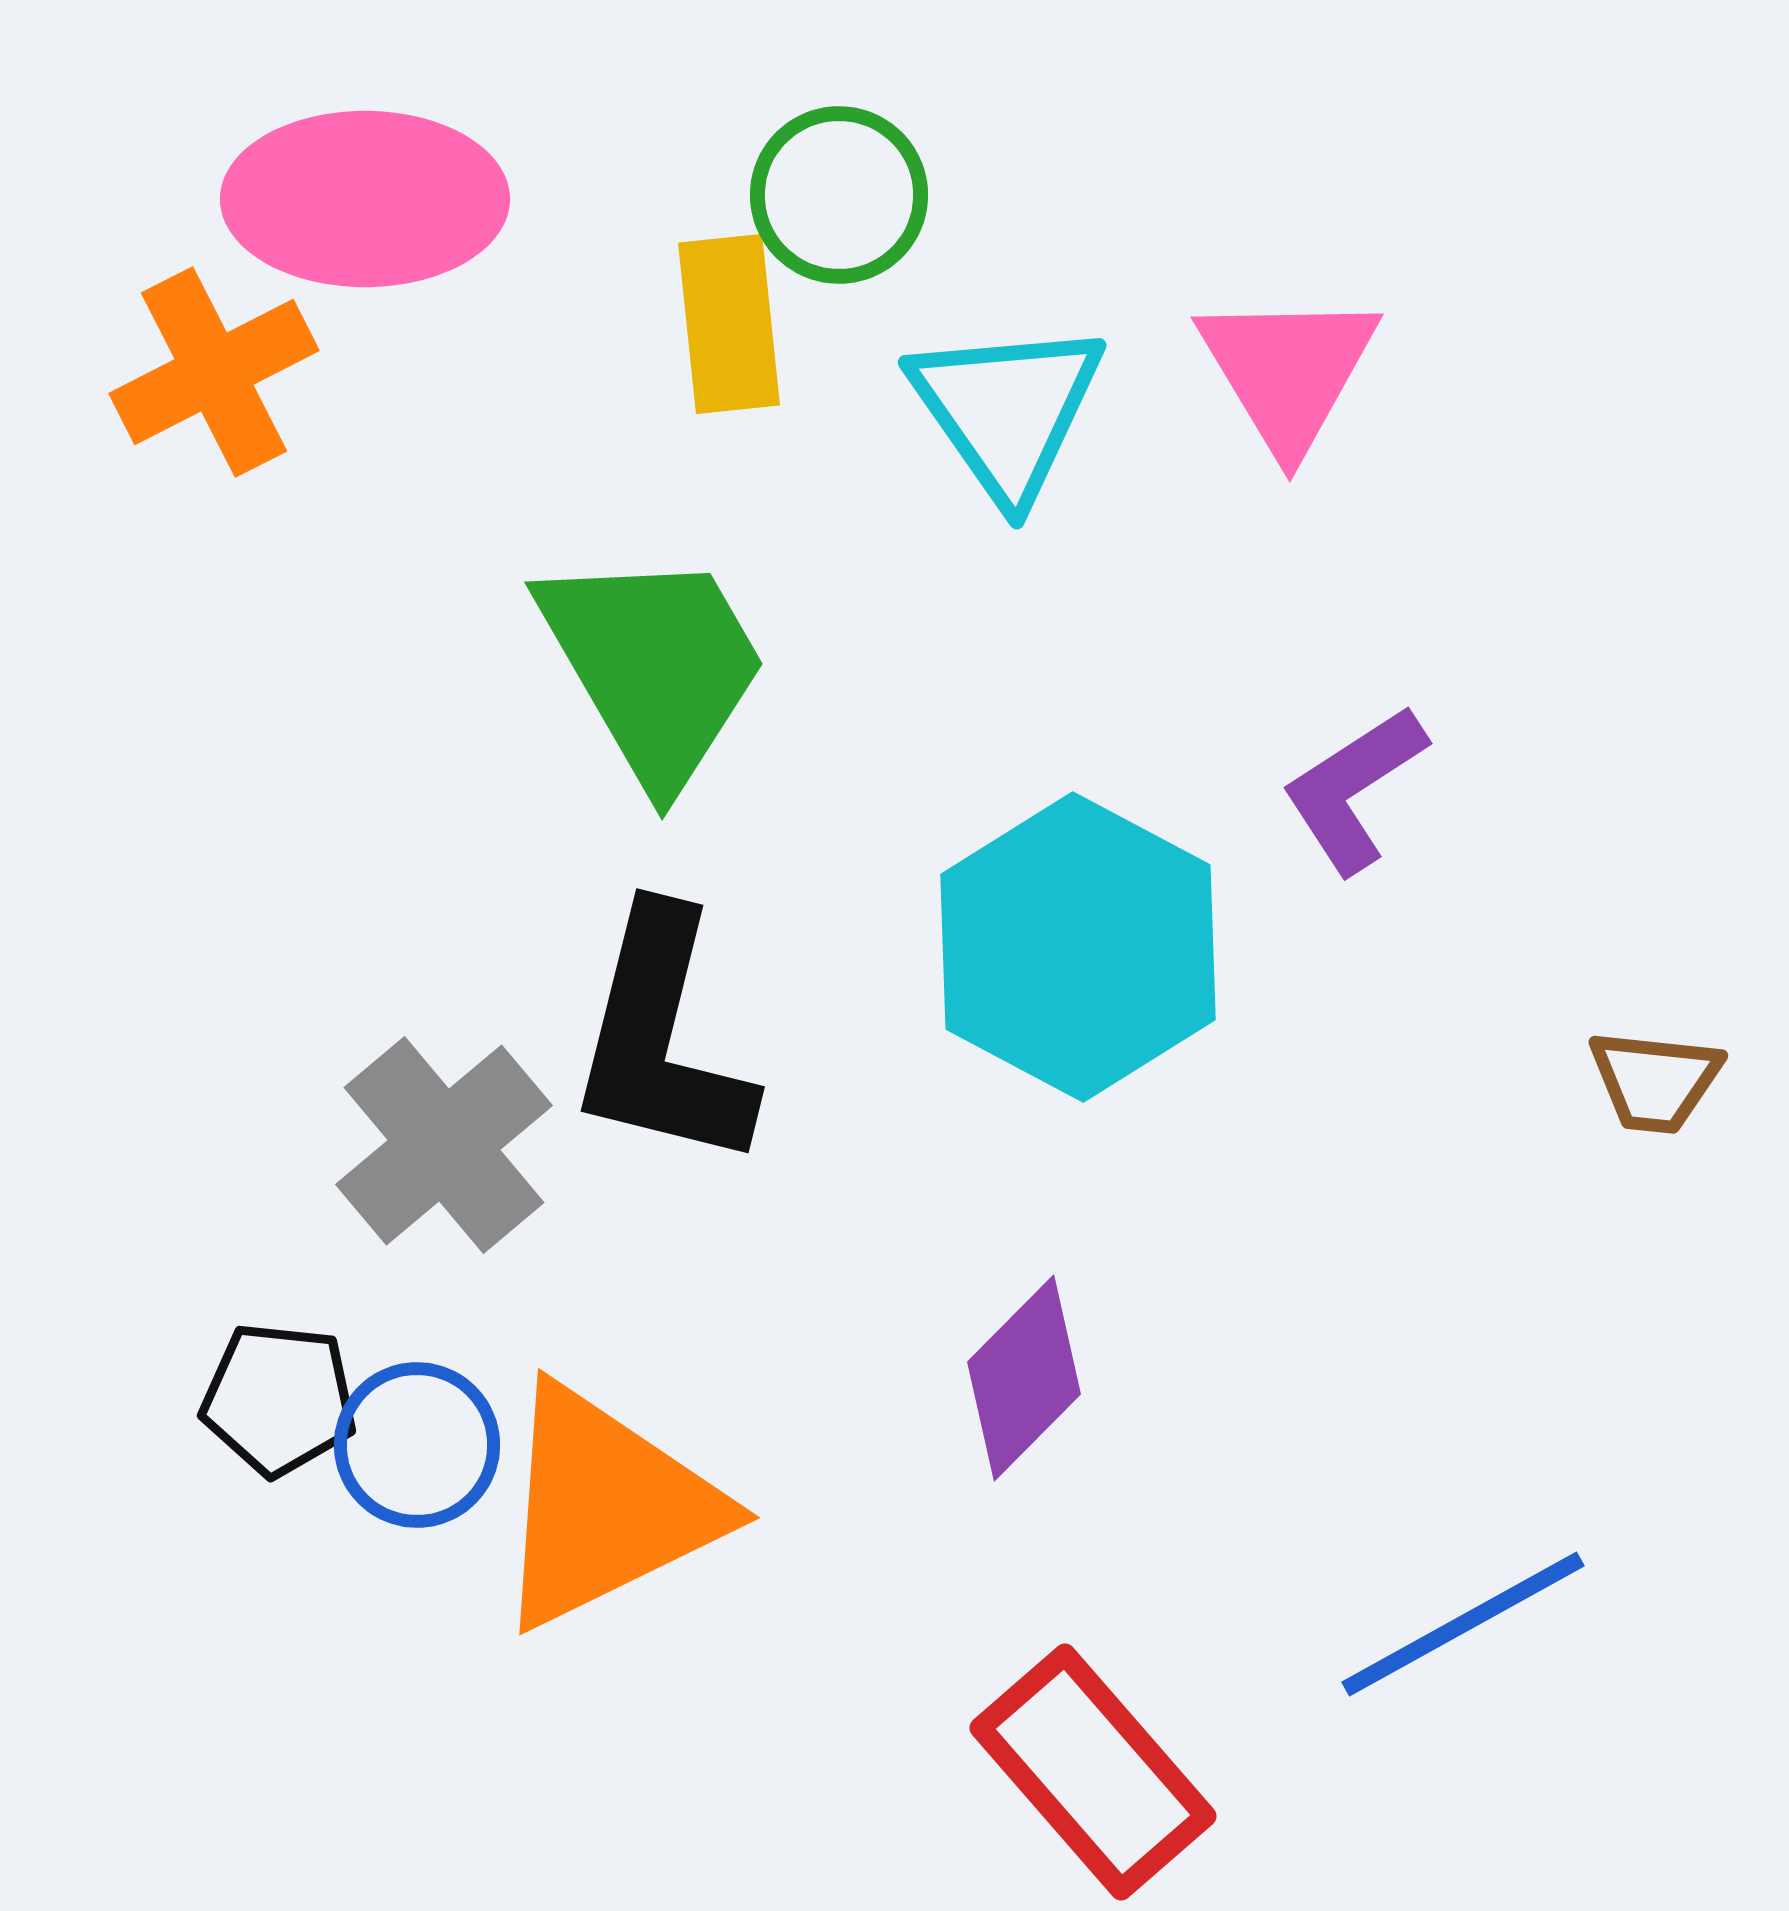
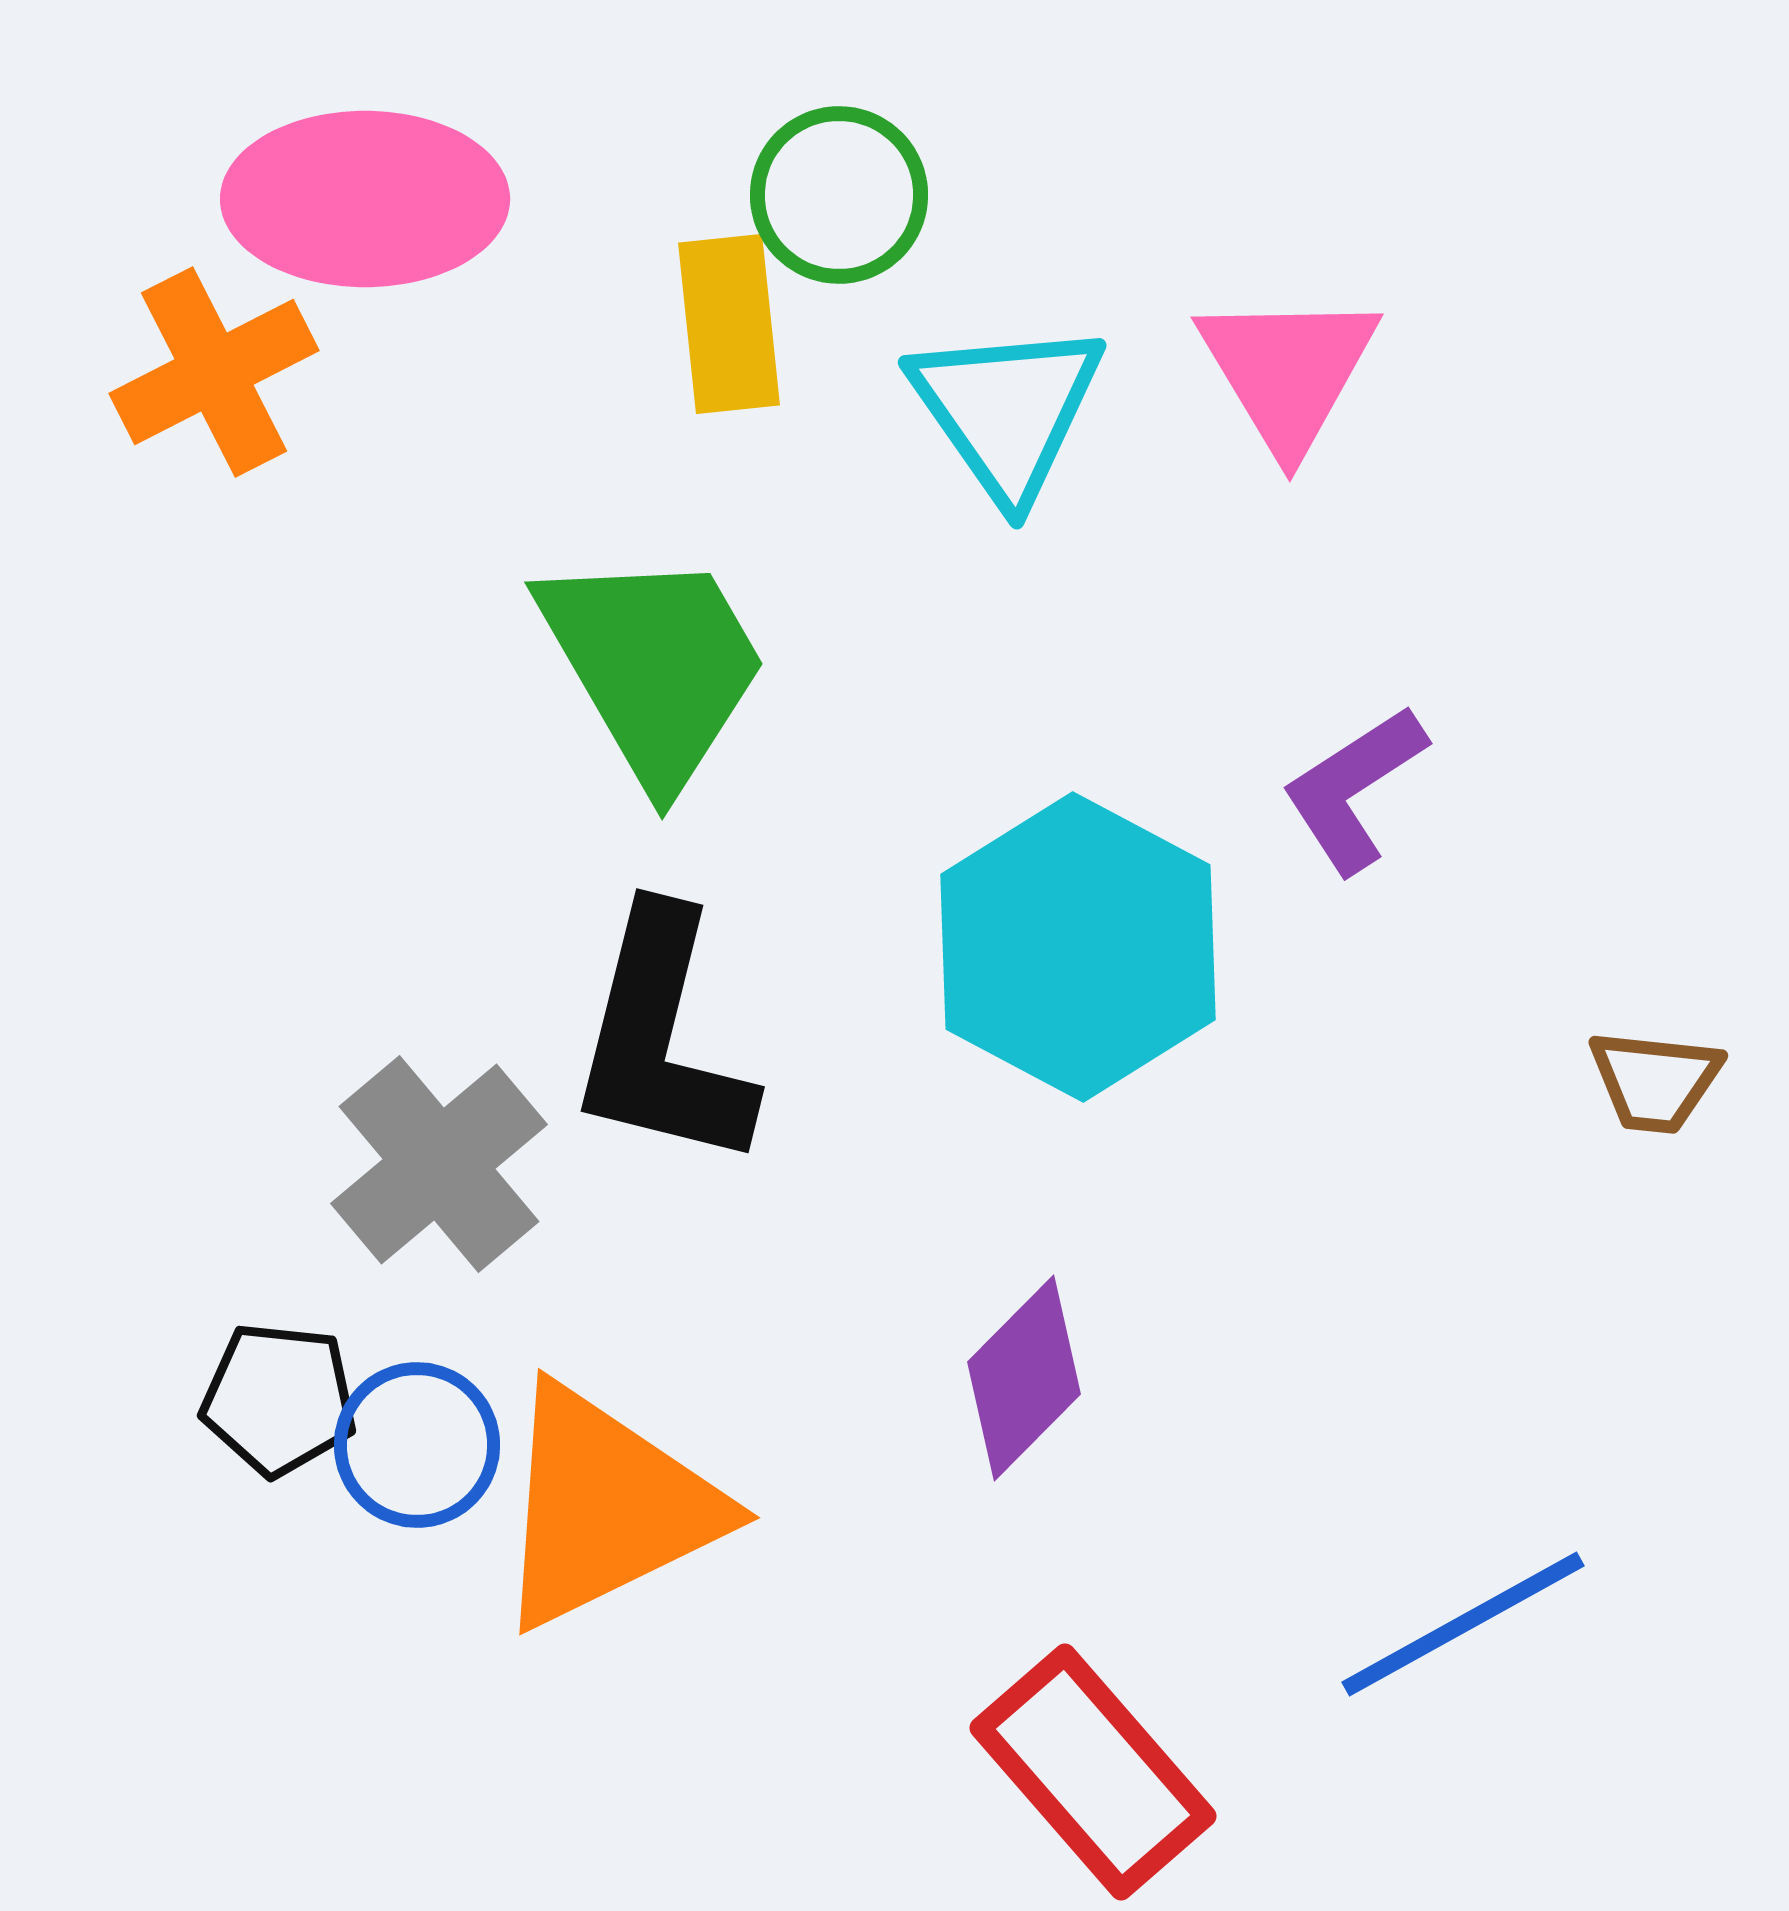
gray cross: moved 5 px left, 19 px down
